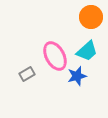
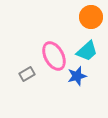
pink ellipse: moved 1 px left
